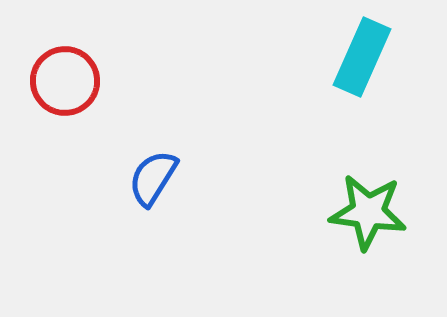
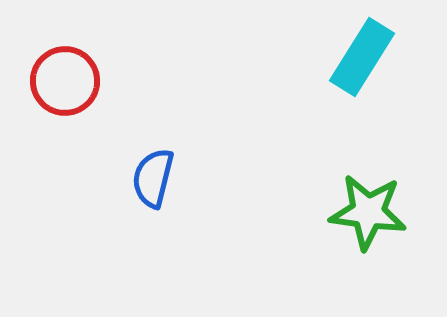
cyan rectangle: rotated 8 degrees clockwise
blue semicircle: rotated 18 degrees counterclockwise
